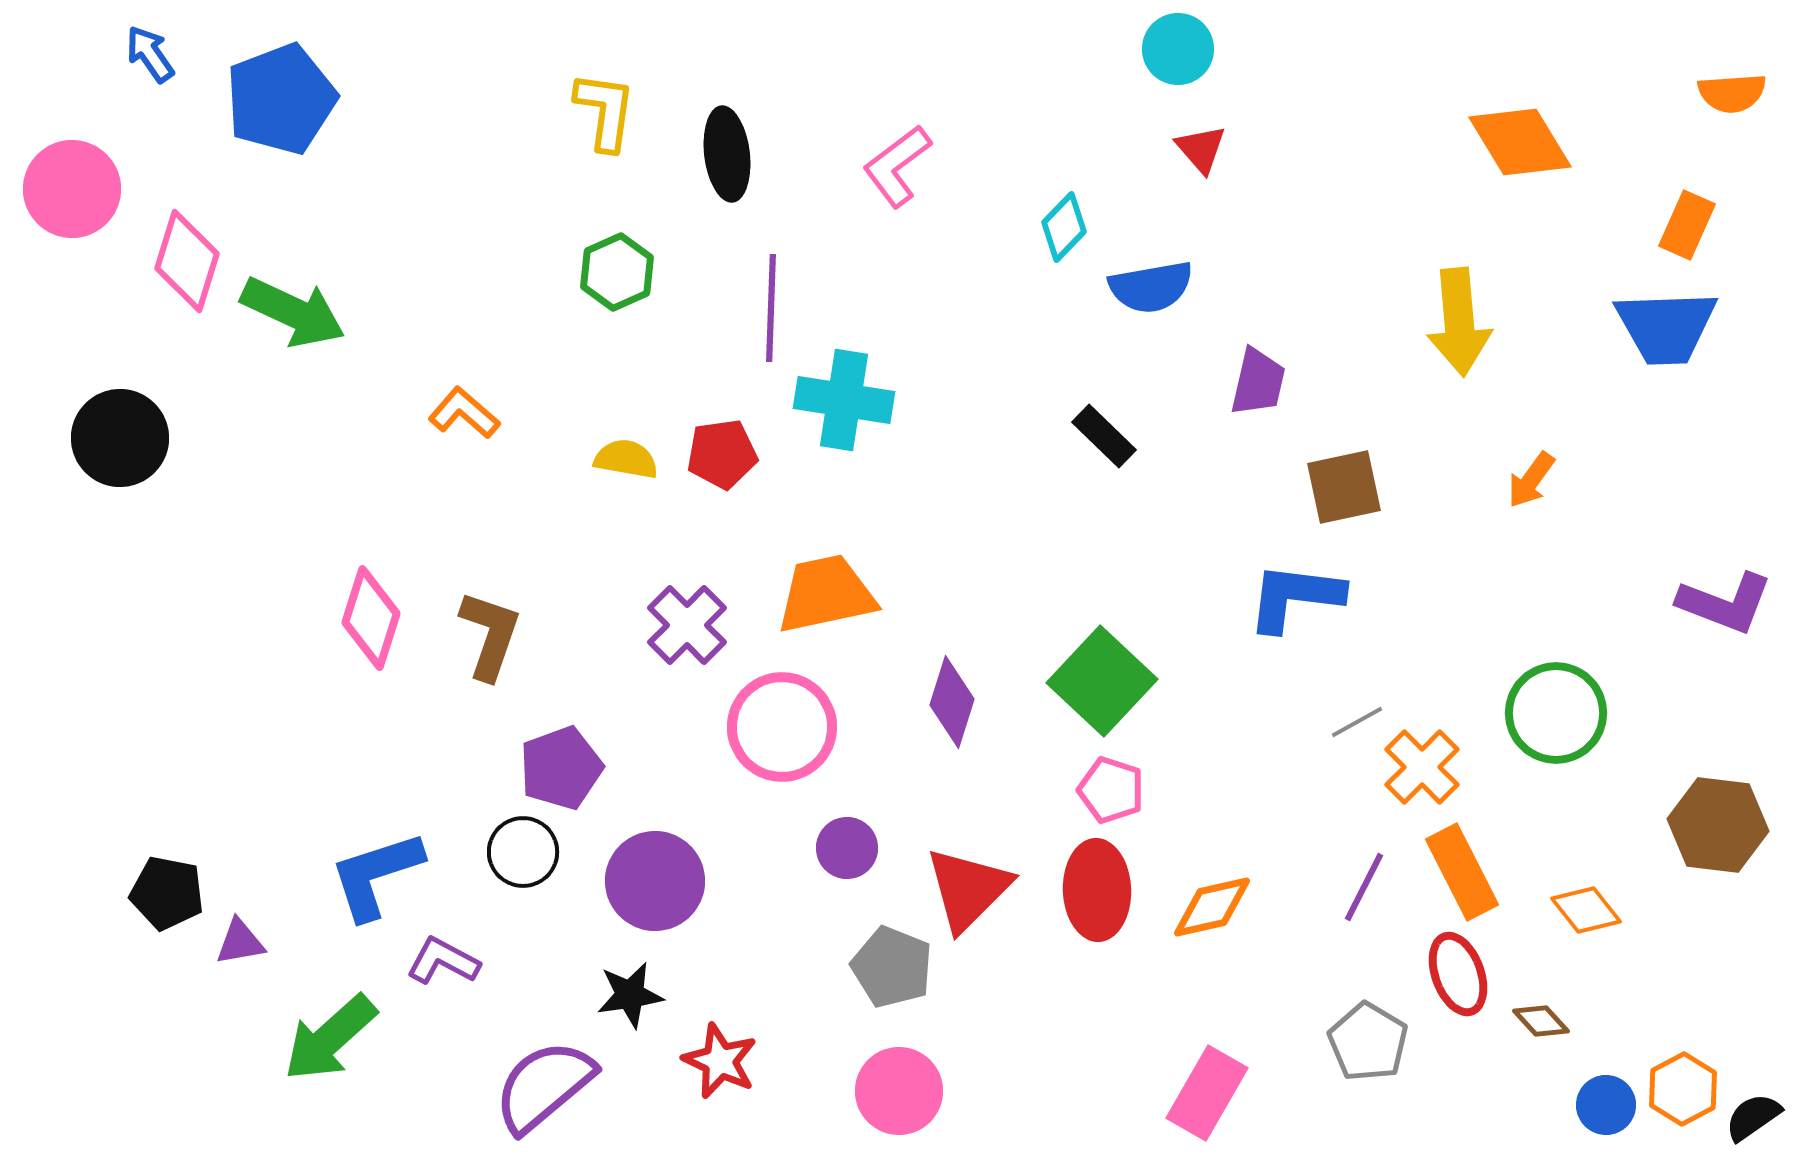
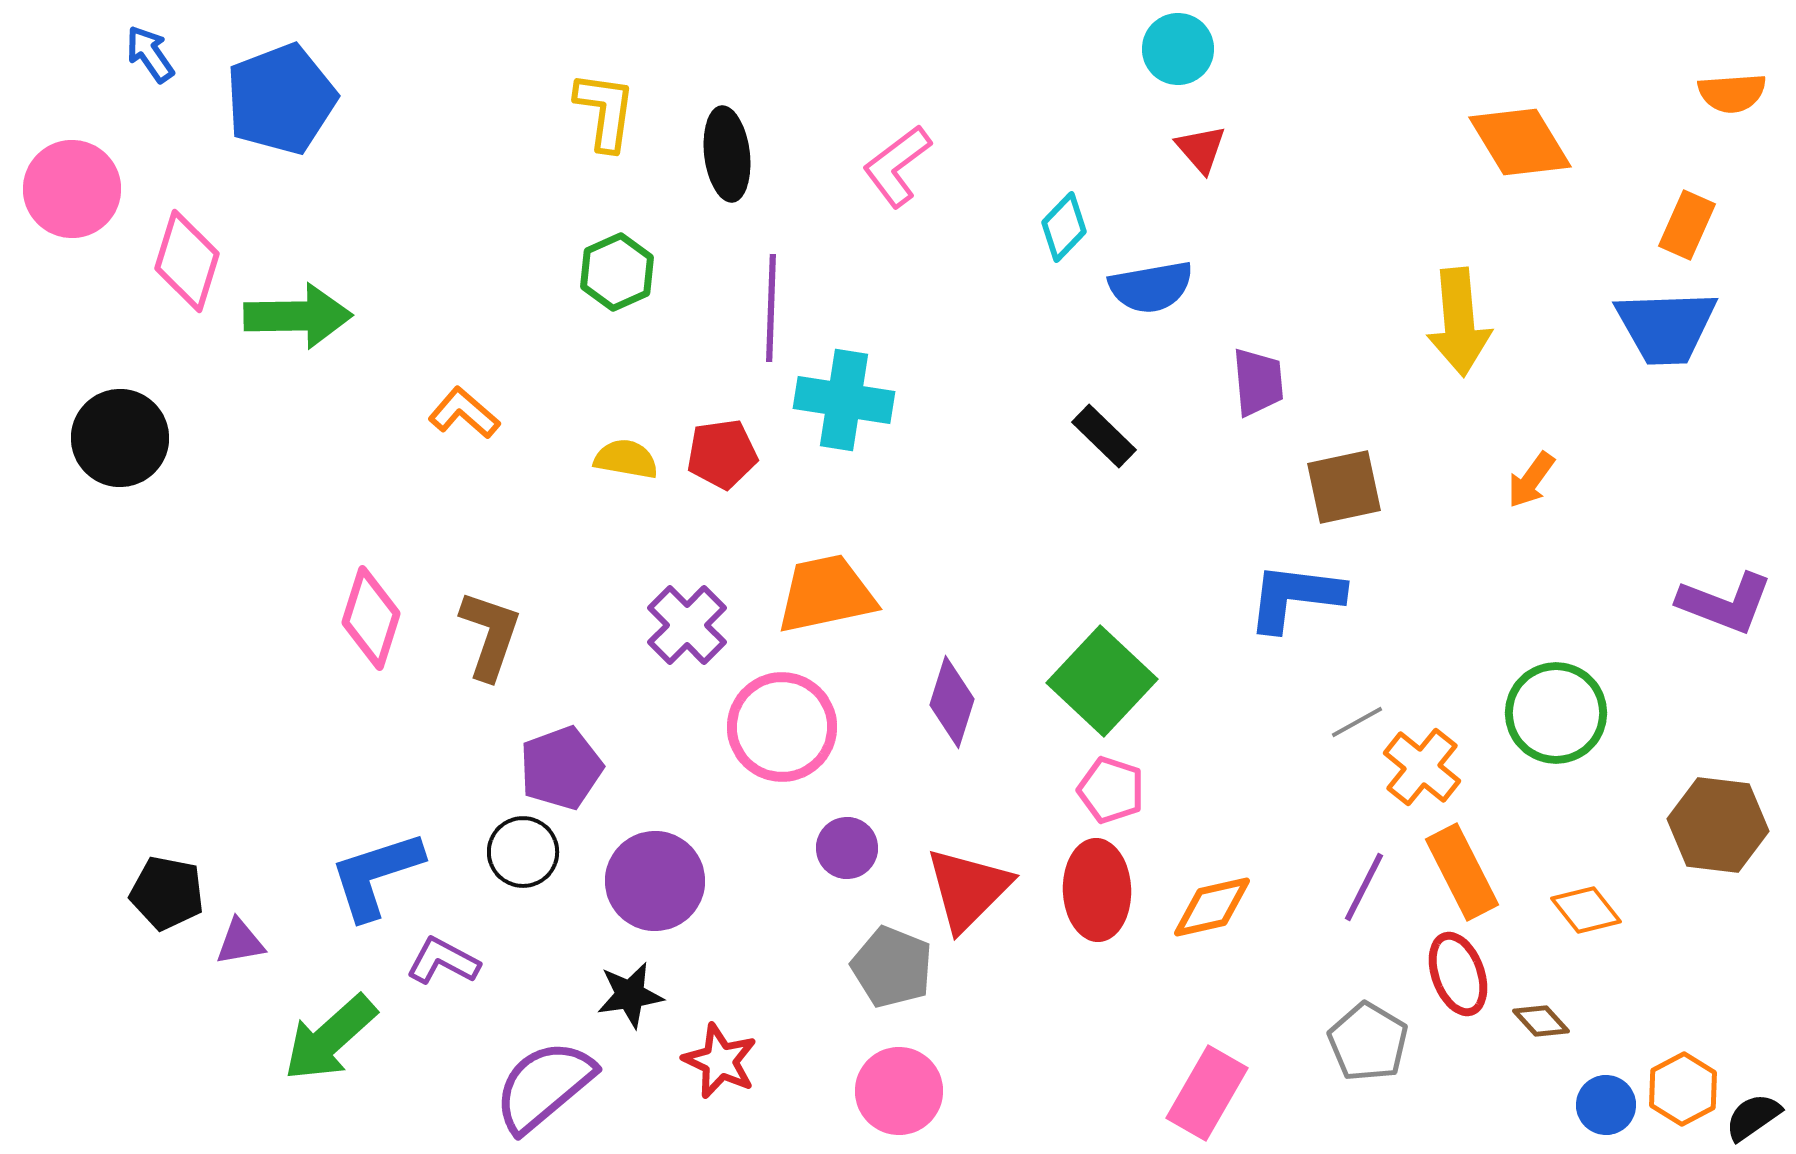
green arrow at (293, 312): moved 5 px right, 4 px down; rotated 26 degrees counterclockwise
purple trapezoid at (1258, 382): rotated 18 degrees counterclockwise
orange cross at (1422, 767): rotated 6 degrees counterclockwise
